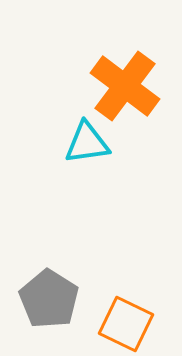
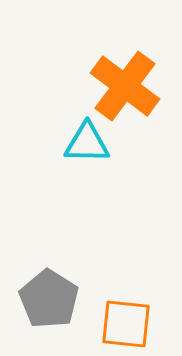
cyan triangle: rotated 9 degrees clockwise
orange square: rotated 20 degrees counterclockwise
